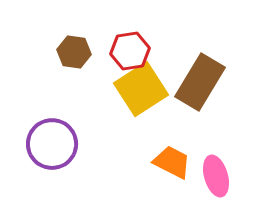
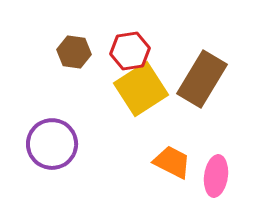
brown rectangle: moved 2 px right, 3 px up
pink ellipse: rotated 24 degrees clockwise
